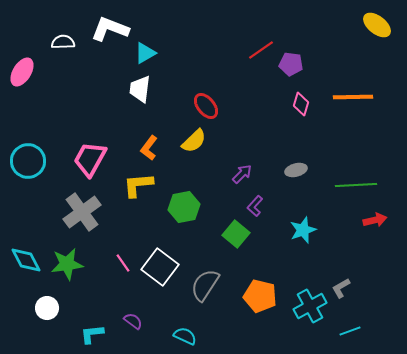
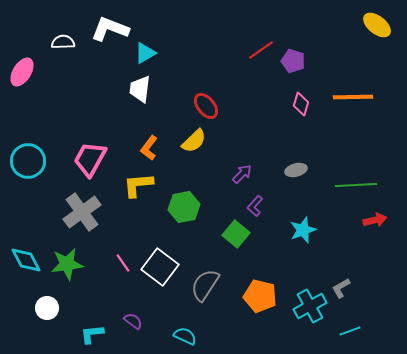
purple pentagon: moved 2 px right, 3 px up; rotated 10 degrees clockwise
